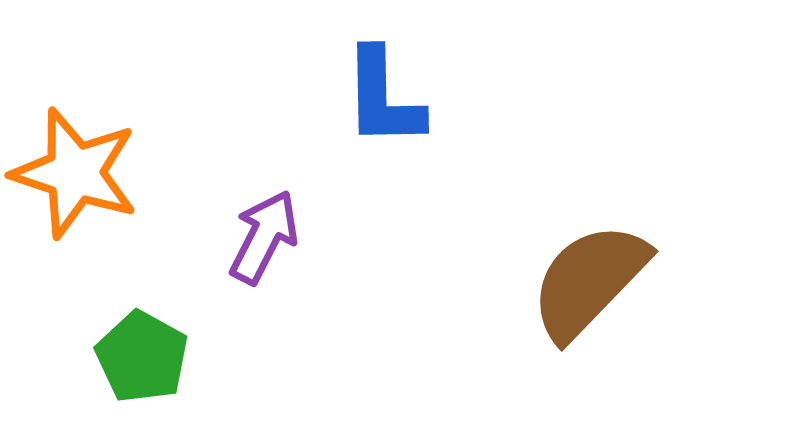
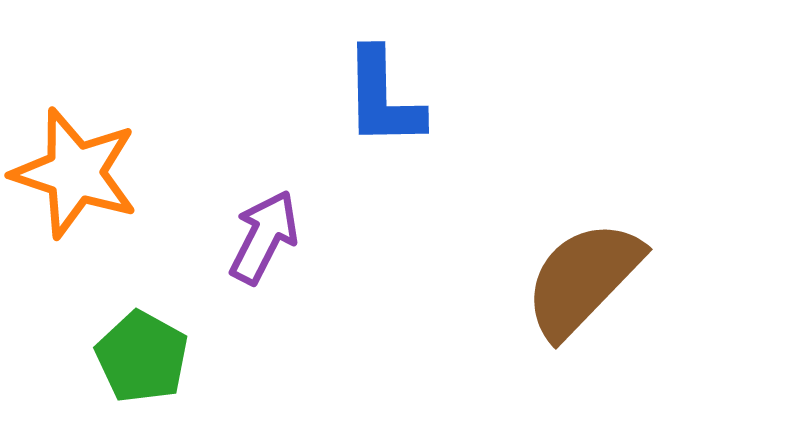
brown semicircle: moved 6 px left, 2 px up
